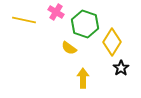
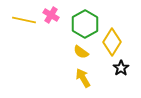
pink cross: moved 5 px left, 3 px down
green hexagon: rotated 12 degrees clockwise
yellow semicircle: moved 12 px right, 4 px down
yellow arrow: rotated 30 degrees counterclockwise
